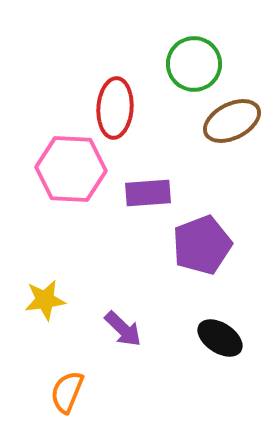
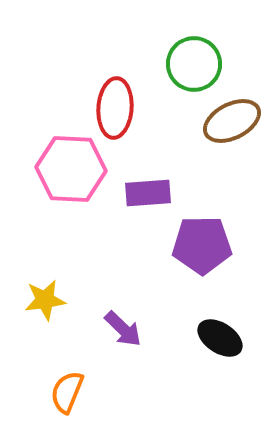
purple pentagon: rotated 20 degrees clockwise
